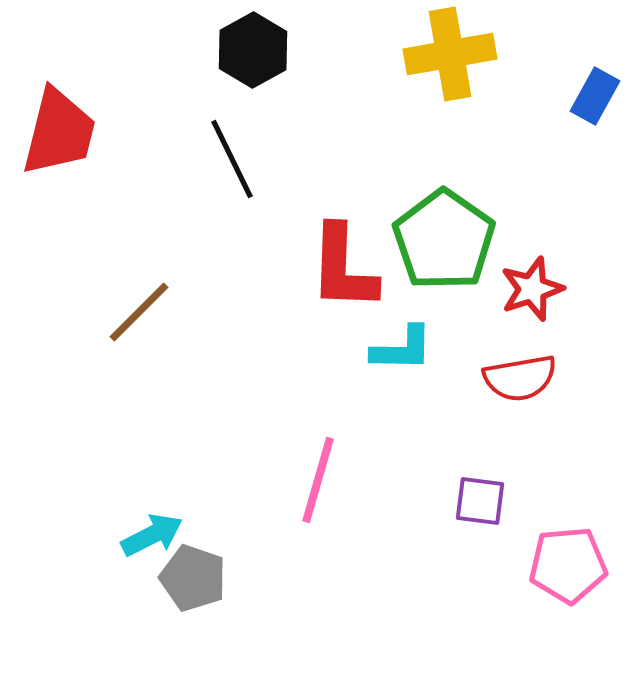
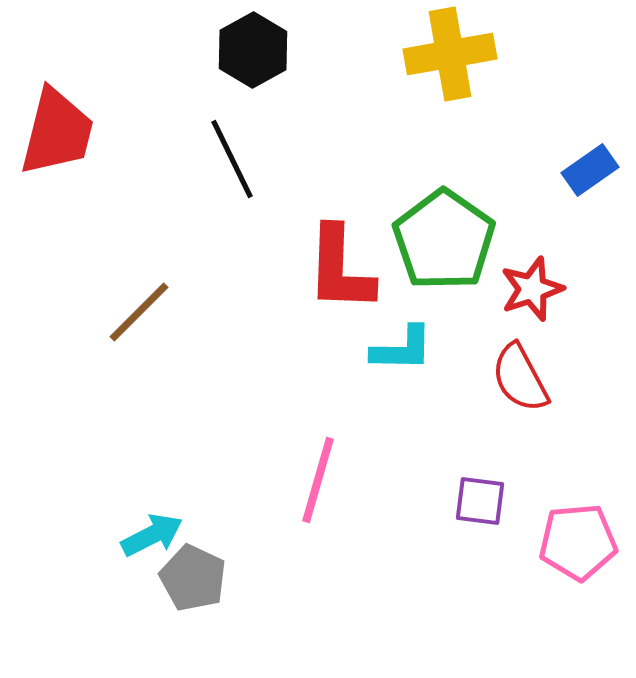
blue rectangle: moved 5 px left, 74 px down; rotated 26 degrees clockwise
red trapezoid: moved 2 px left
red L-shape: moved 3 px left, 1 px down
red semicircle: rotated 72 degrees clockwise
pink pentagon: moved 10 px right, 23 px up
gray pentagon: rotated 6 degrees clockwise
